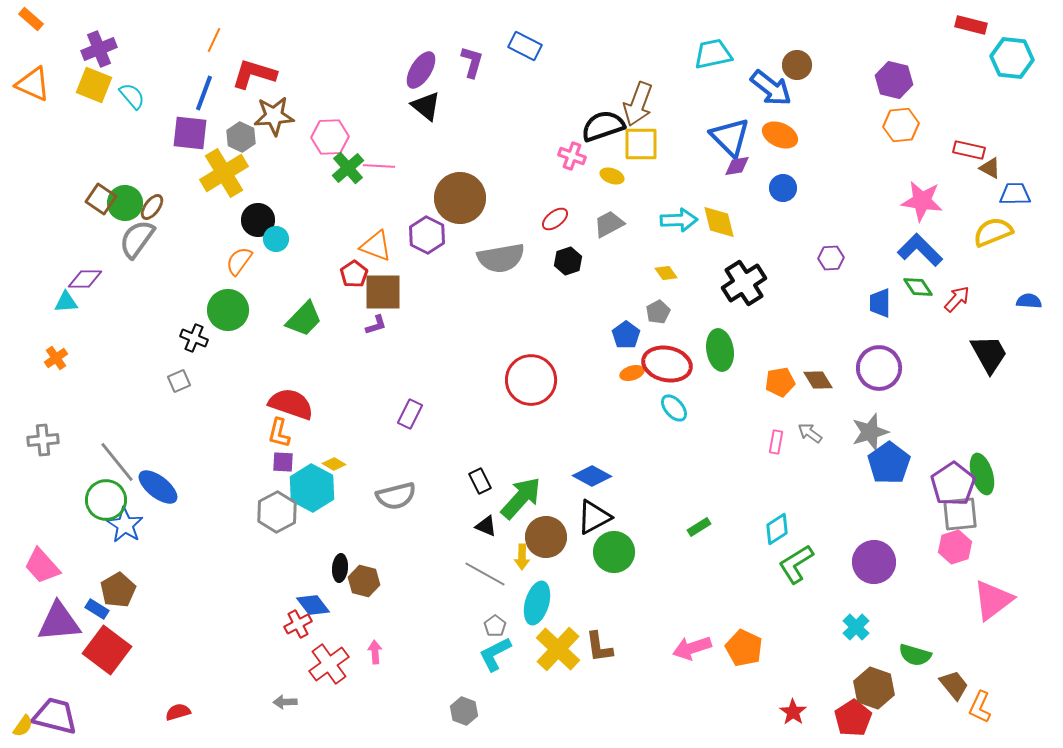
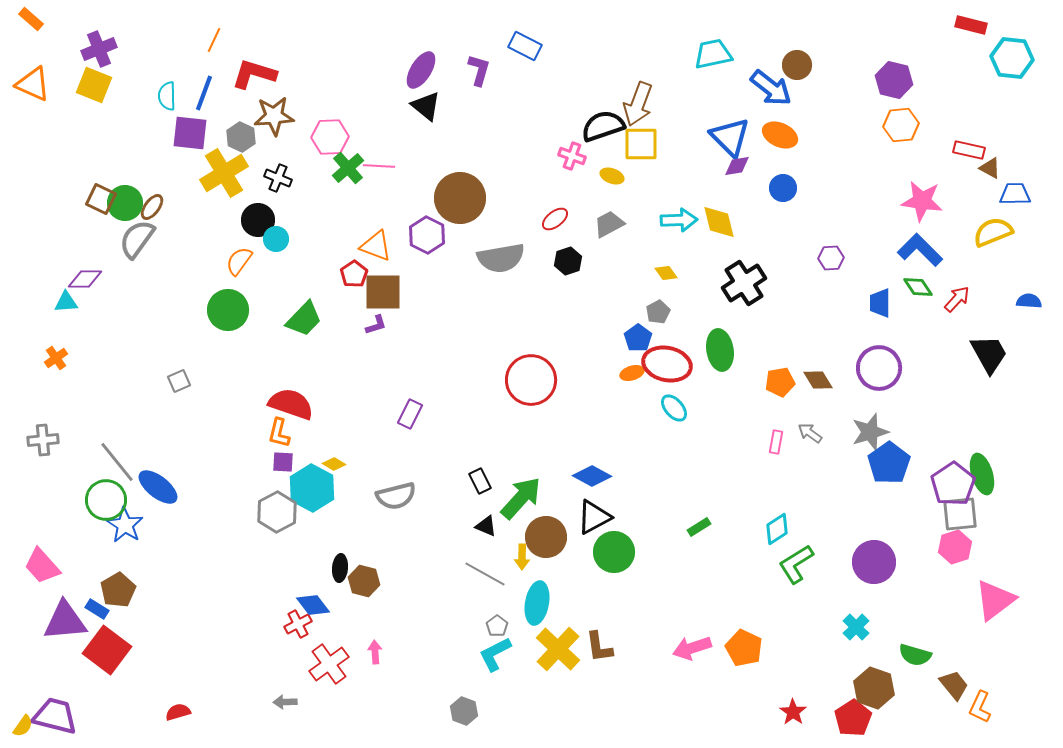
purple L-shape at (472, 62): moved 7 px right, 8 px down
cyan semicircle at (132, 96): moved 35 px right; rotated 140 degrees counterclockwise
brown square at (101, 199): rotated 8 degrees counterclockwise
blue pentagon at (626, 335): moved 12 px right, 3 px down
black cross at (194, 338): moved 84 px right, 160 px up
pink triangle at (993, 600): moved 2 px right
cyan ellipse at (537, 603): rotated 6 degrees counterclockwise
purple triangle at (59, 622): moved 6 px right, 1 px up
gray pentagon at (495, 626): moved 2 px right
